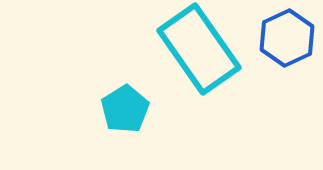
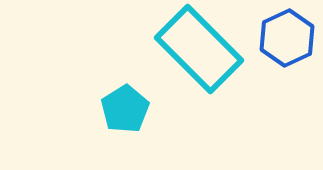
cyan rectangle: rotated 10 degrees counterclockwise
